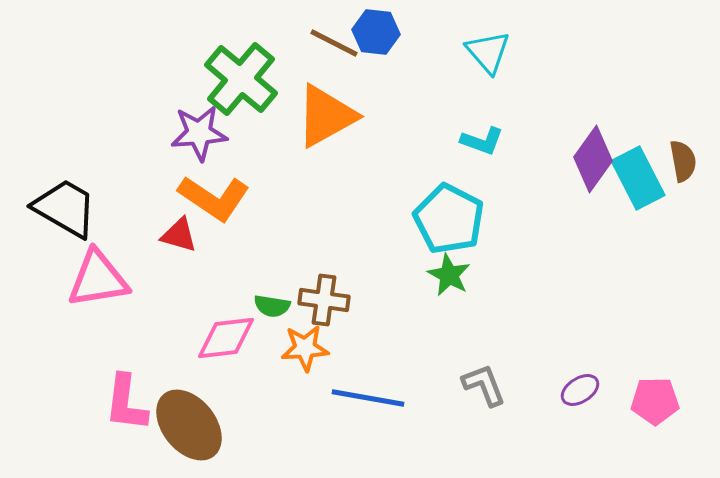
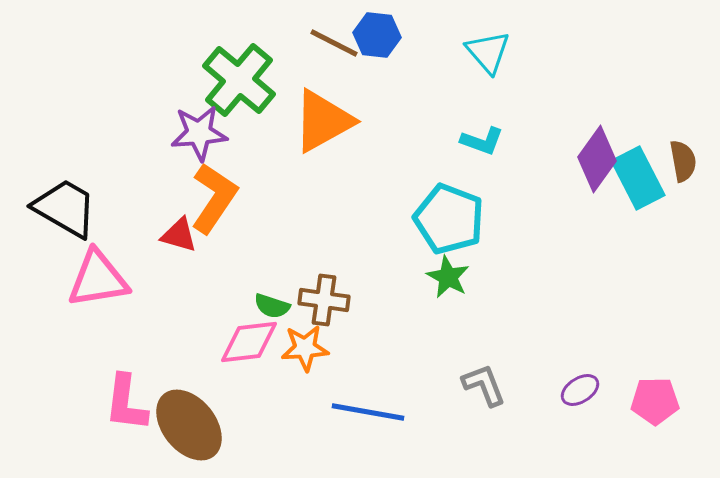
blue hexagon: moved 1 px right, 3 px down
green cross: moved 2 px left, 1 px down
orange triangle: moved 3 px left, 5 px down
purple diamond: moved 4 px right
orange L-shape: rotated 90 degrees counterclockwise
cyan pentagon: rotated 6 degrees counterclockwise
green star: moved 1 px left, 2 px down
green semicircle: rotated 9 degrees clockwise
pink diamond: moved 23 px right, 4 px down
blue line: moved 14 px down
